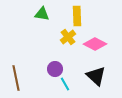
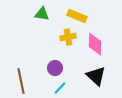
yellow rectangle: rotated 66 degrees counterclockwise
yellow cross: rotated 28 degrees clockwise
pink diamond: rotated 65 degrees clockwise
purple circle: moved 1 px up
brown line: moved 5 px right, 3 px down
cyan line: moved 5 px left, 4 px down; rotated 72 degrees clockwise
